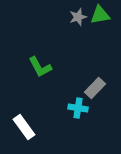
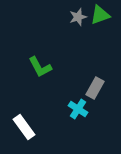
green triangle: rotated 10 degrees counterclockwise
gray rectangle: rotated 15 degrees counterclockwise
cyan cross: moved 1 px down; rotated 24 degrees clockwise
